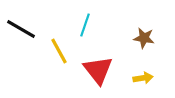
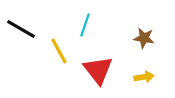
yellow arrow: moved 1 px right, 1 px up
